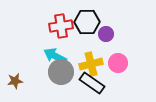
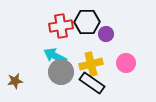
pink circle: moved 8 px right
